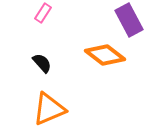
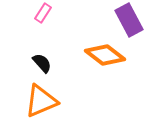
orange triangle: moved 8 px left, 8 px up
